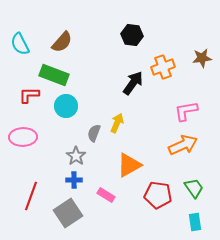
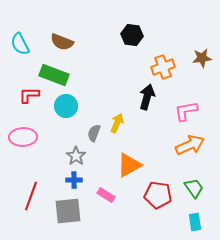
brown semicircle: rotated 70 degrees clockwise
black arrow: moved 14 px right, 14 px down; rotated 20 degrees counterclockwise
orange arrow: moved 7 px right
gray square: moved 2 px up; rotated 28 degrees clockwise
